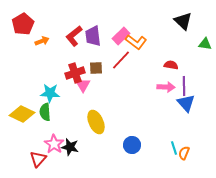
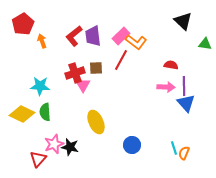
orange arrow: rotated 88 degrees counterclockwise
red line: rotated 15 degrees counterclockwise
cyan star: moved 10 px left, 7 px up
pink star: rotated 18 degrees clockwise
